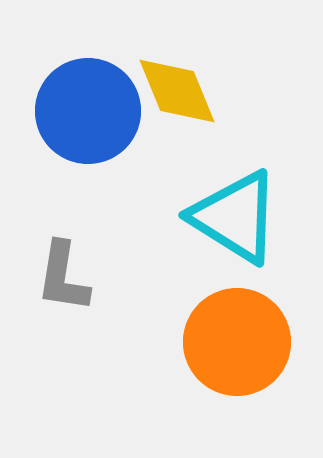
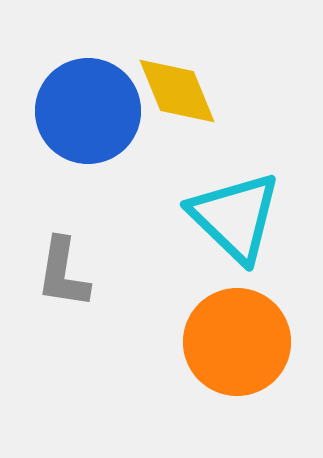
cyan triangle: rotated 12 degrees clockwise
gray L-shape: moved 4 px up
